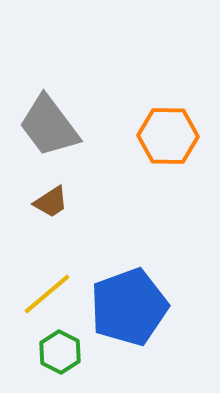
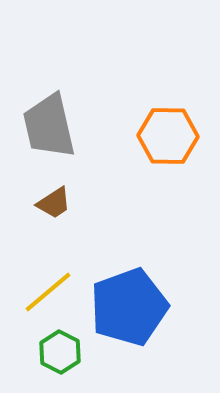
gray trapezoid: rotated 24 degrees clockwise
brown trapezoid: moved 3 px right, 1 px down
yellow line: moved 1 px right, 2 px up
